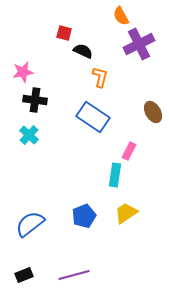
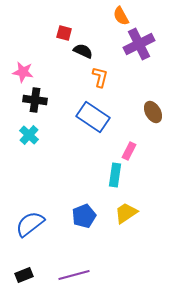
pink star: rotated 20 degrees clockwise
